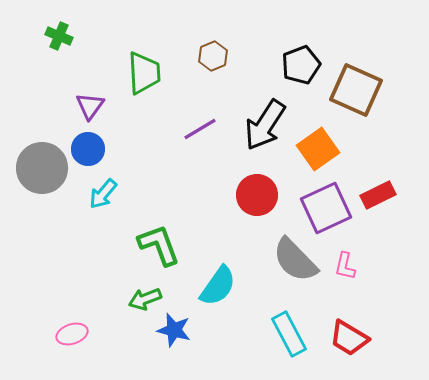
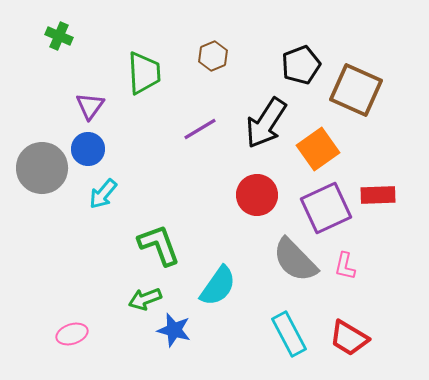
black arrow: moved 1 px right, 2 px up
red rectangle: rotated 24 degrees clockwise
